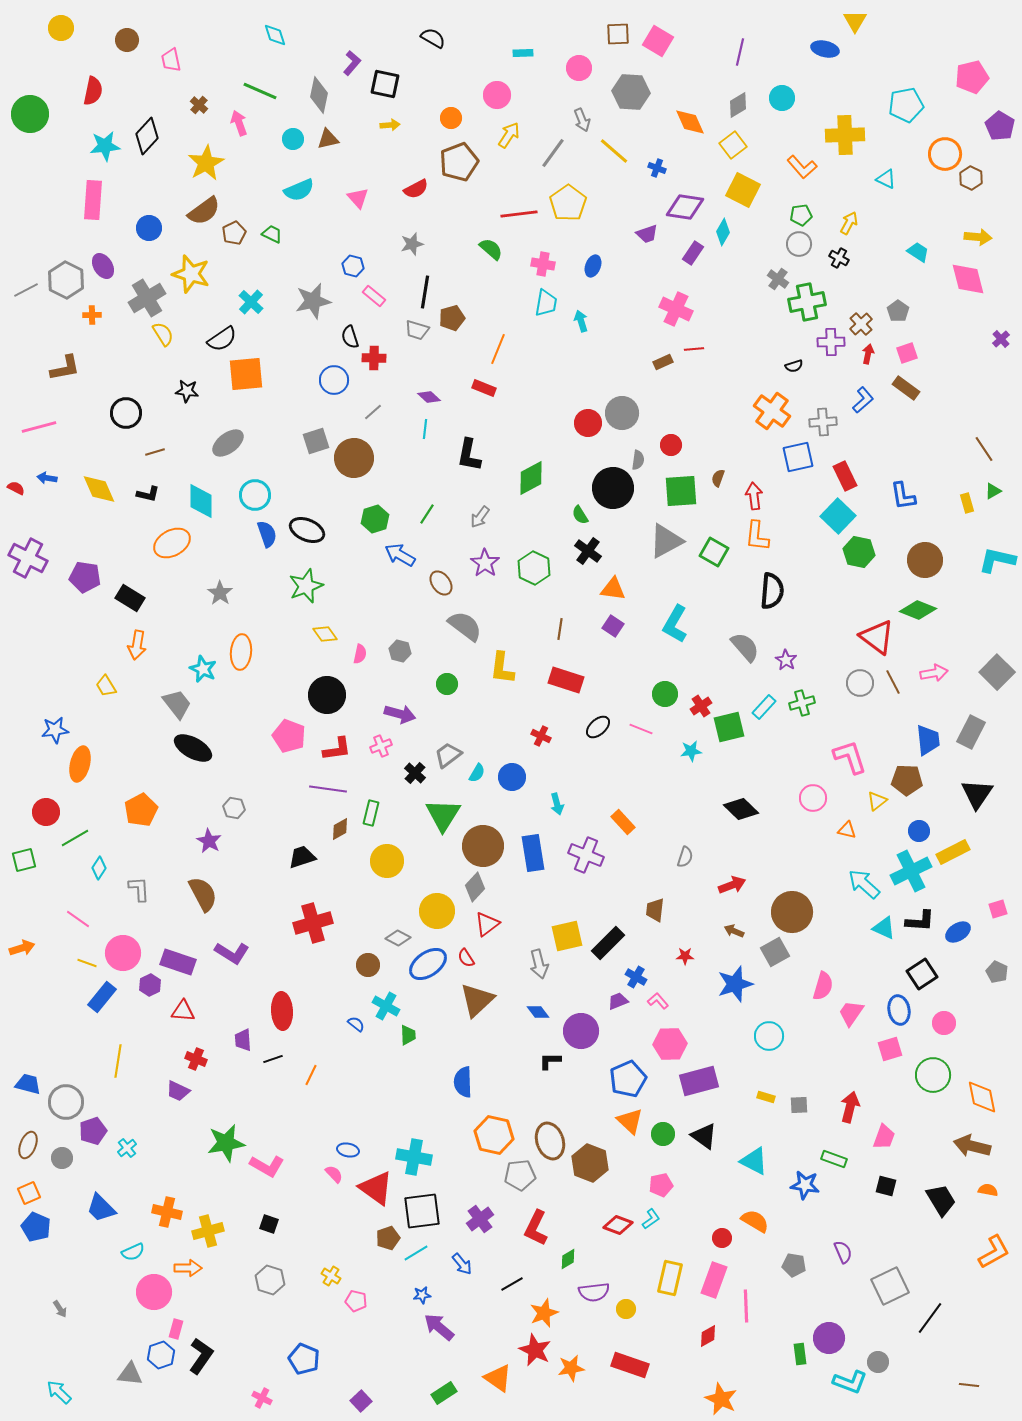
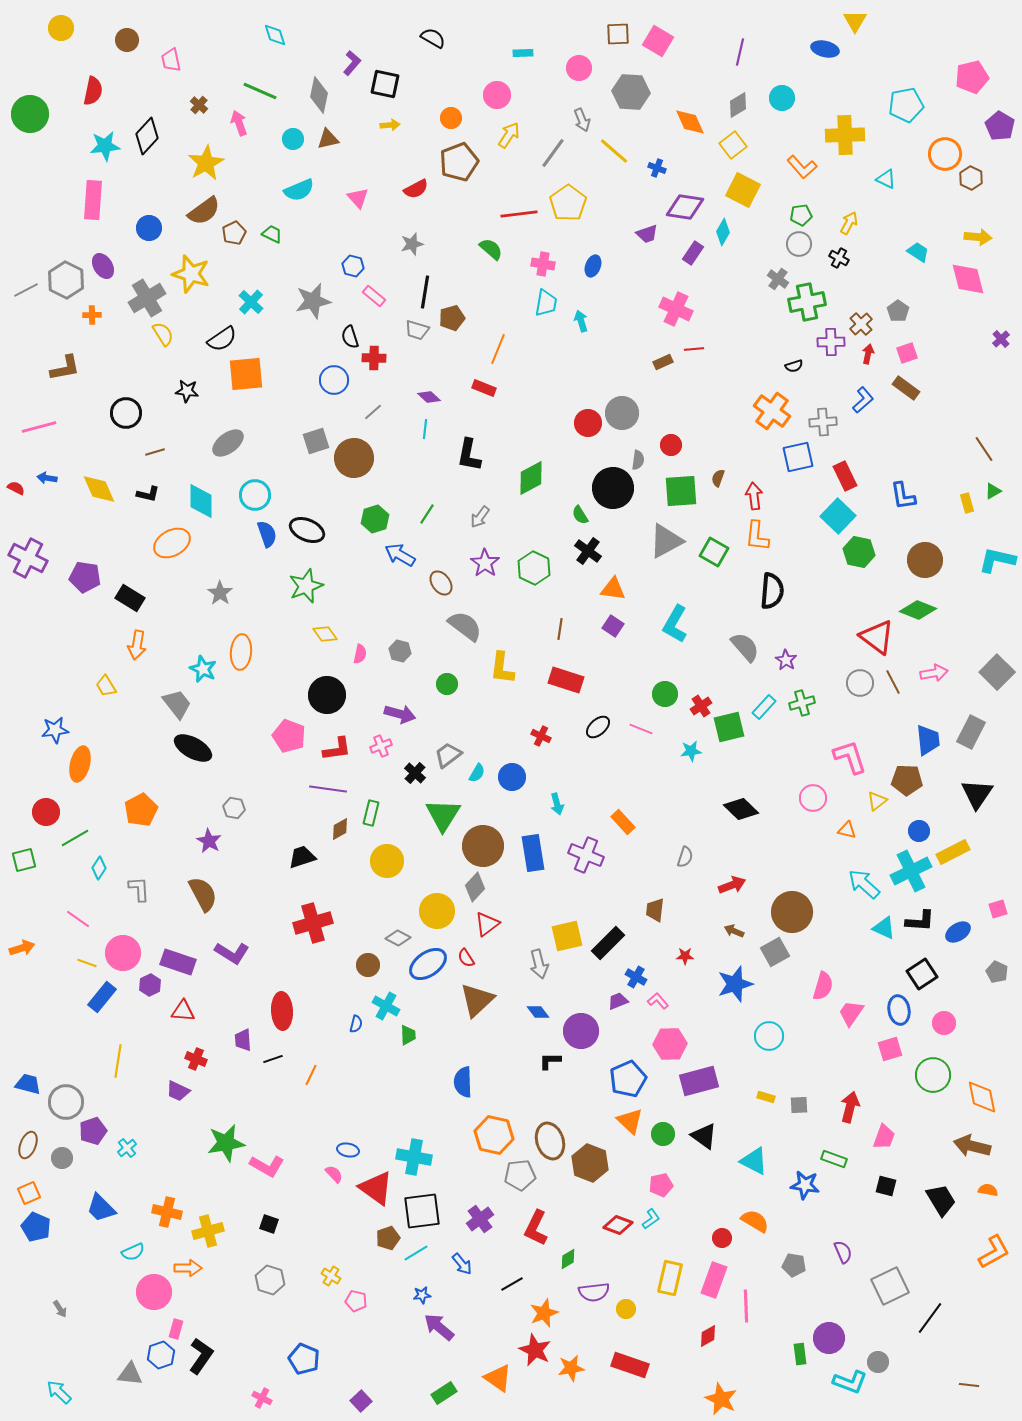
blue semicircle at (356, 1024): rotated 66 degrees clockwise
